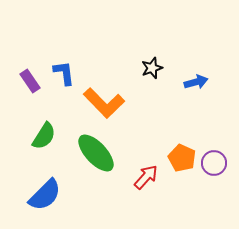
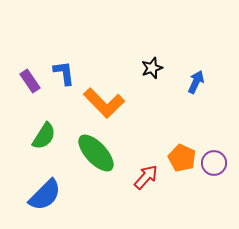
blue arrow: rotated 50 degrees counterclockwise
